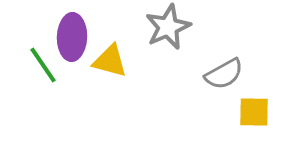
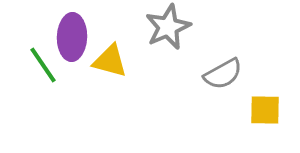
gray semicircle: moved 1 px left
yellow square: moved 11 px right, 2 px up
